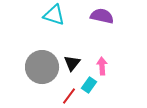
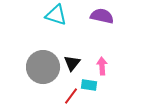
cyan triangle: moved 2 px right
gray circle: moved 1 px right
cyan rectangle: rotated 63 degrees clockwise
red line: moved 2 px right
